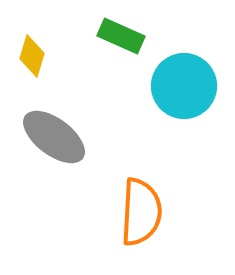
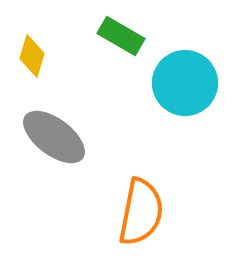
green rectangle: rotated 6 degrees clockwise
cyan circle: moved 1 px right, 3 px up
orange semicircle: rotated 8 degrees clockwise
